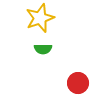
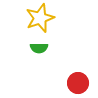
green semicircle: moved 4 px left, 1 px up
